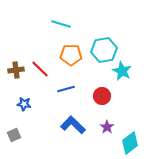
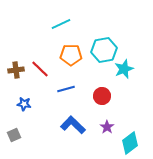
cyan line: rotated 42 degrees counterclockwise
cyan star: moved 2 px right, 2 px up; rotated 24 degrees clockwise
